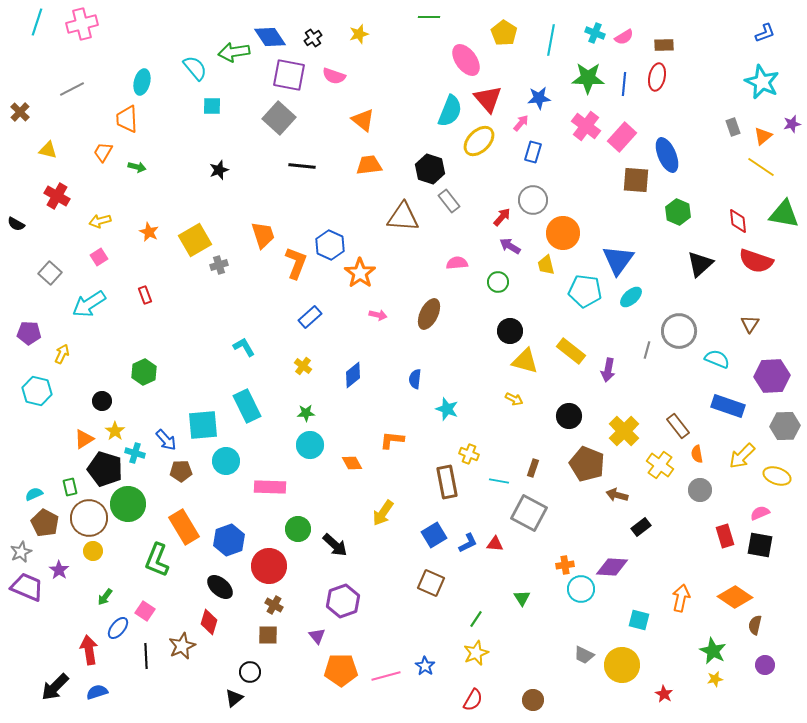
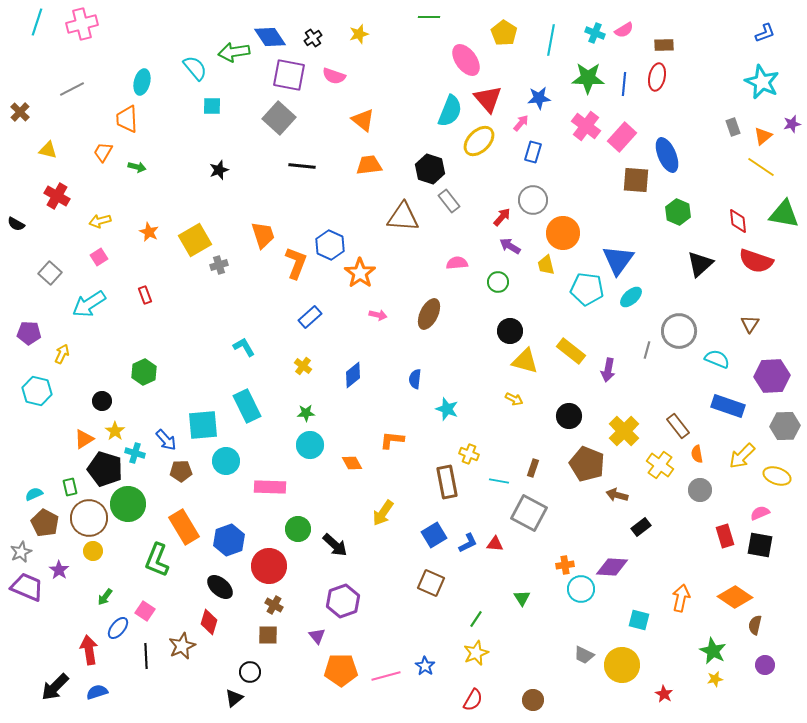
pink semicircle at (624, 37): moved 7 px up
cyan pentagon at (585, 291): moved 2 px right, 2 px up
